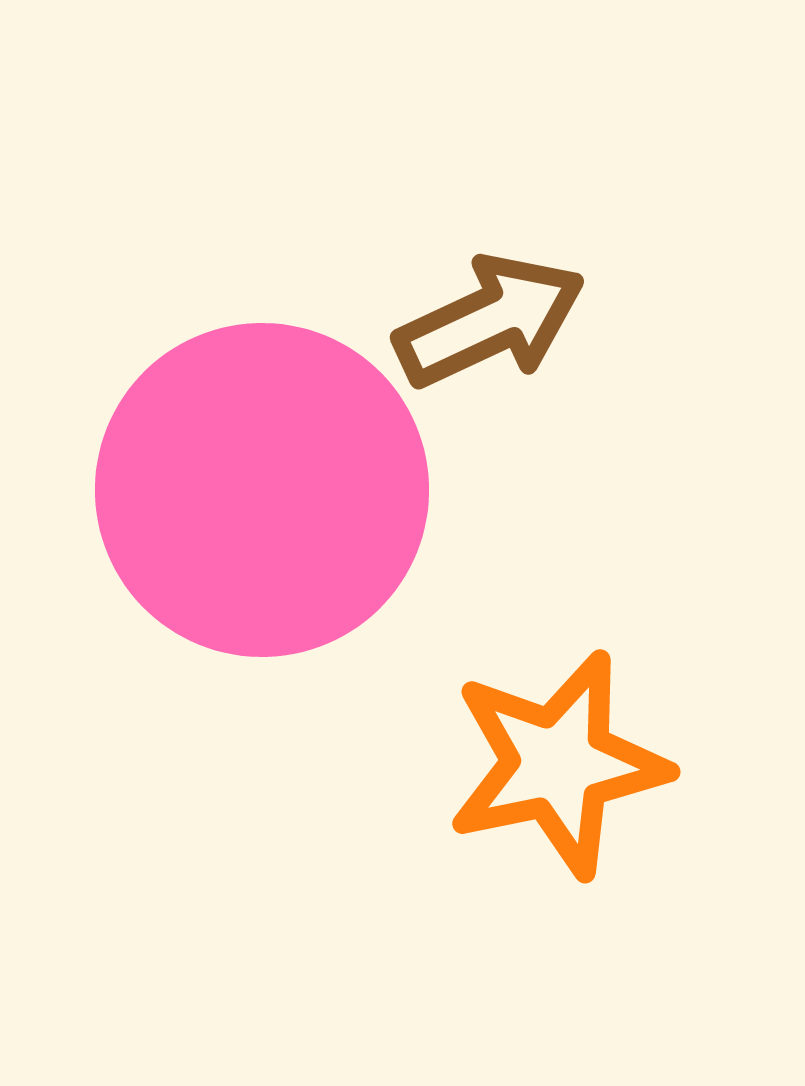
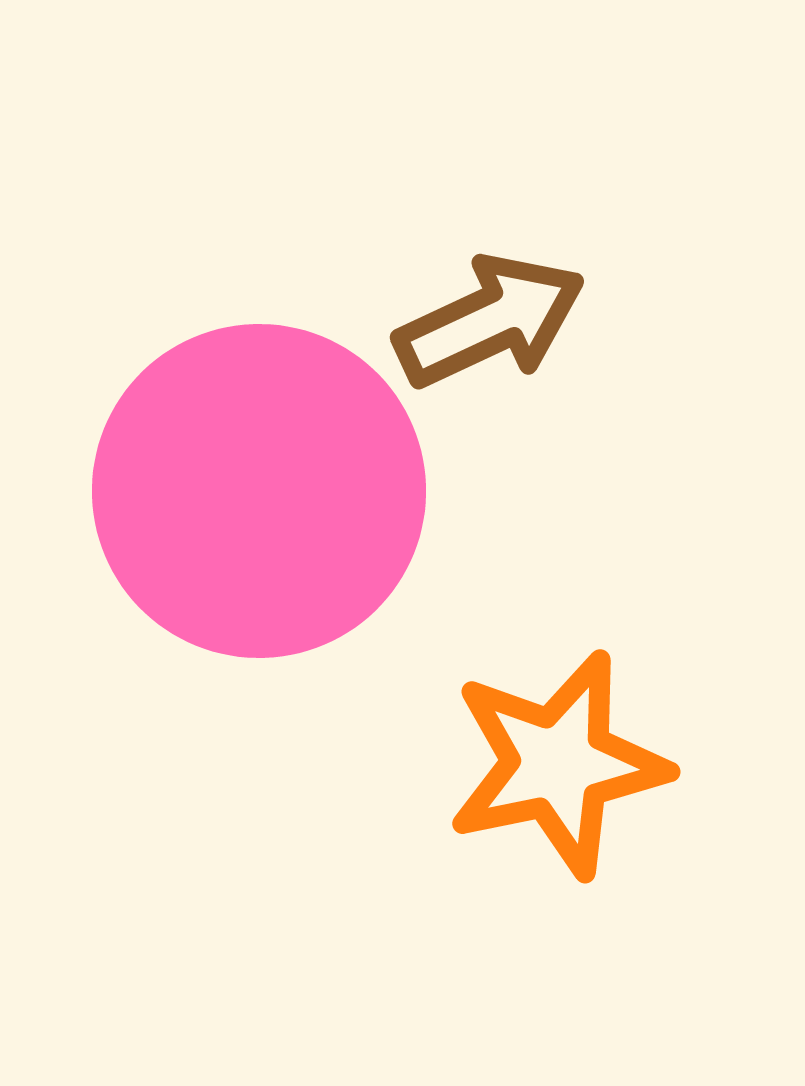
pink circle: moved 3 px left, 1 px down
